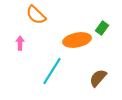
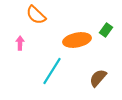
green rectangle: moved 4 px right, 2 px down
